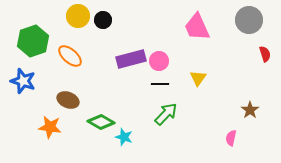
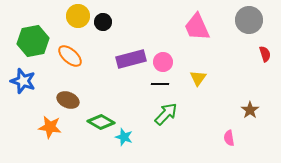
black circle: moved 2 px down
green hexagon: rotated 8 degrees clockwise
pink circle: moved 4 px right, 1 px down
pink semicircle: moved 2 px left; rotated 21 degrees counterclockwise
